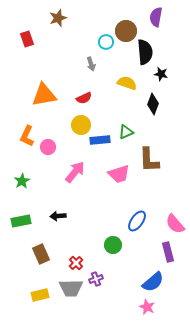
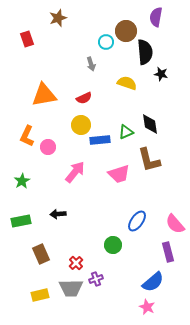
black diamond: moved 3 px left, 20 px down; rotated 30 degrees counterclockwise
brown L-shape: rotated 12 degrees counterclockwise
black arrow: moved 2 px up
